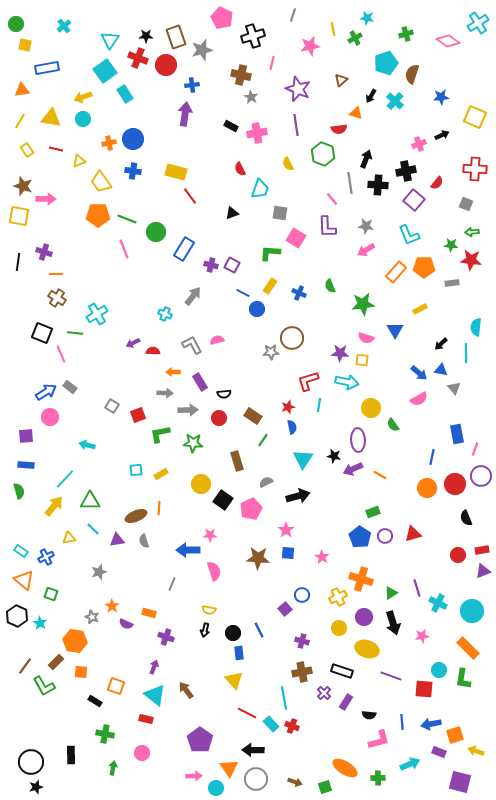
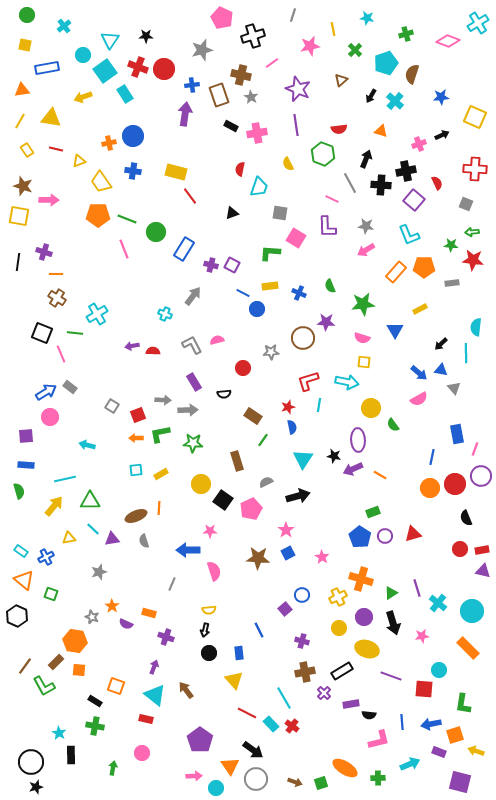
green circle at (16, 24): moved 11 px right, 9 px up
brown rectangle at (176, 37): moved 43 px right, 58 px down
green cross at (355, 38): moved 12 px down; rotated 16 degrees counterclockwise
pink diamond at (448, 41): rotated 15 degrees counterclockwise
red cross at (138, 58): moved 9 px down
pink line at (272, 63): rotated 40 degrees clockwise
red circle at (166, 65): moved 2 px left, 4 px down
orange triangle at (356, 113): moved 25 px right, 18 px down
cyan circle at (83, 119): moved 64 px up
blue circle at (133, 139): moved 3 px up
red semicircle at (240, 169): rotated 40 degrees clockwise
gray line at (350, 183): rotated 20 degrees counterclockwise
red semicircle at (437, 183): rotated 64 degrees counterclockwise
black cross at (378, 185): moved 3 px right
cyan trapezoid at (260, 189): moved 1 px left, 2 px up
pink arrow at (46, 199): moved 3 px right, 1 px down
pink line at (332, 199): rotated 24 degrees counterclockwise
red star at (471, 260): moved 2 px right
yellow rectangle at (270, 286): rotated 49 degrees clockwise
brown circle at (292, 338): moved 11 px right
pink semicircle at (366, 338): moved 4 px left
purple arrow at (133, 343): moved 1 px left, 3 px down; rotated 16 degrees clockwise
purple star at (340, 353): moved 14 px left, 31 px up
yellow square at (362, 360): moved 2 px right, 2 px down
orange arrow at (173, 372): moved 37 px left, 66 px down
purple rectangle at (200, 382): moved 6 px left
gray arrow at (165, 393): moved 2 px left, 7 px down
red circle at (219, 418): moved 24 px right, 50 px up
cyan line at (65, 479): rotated 35 degrees clockwise
orange circle at (427, 488): moved 3 px right
pink star at (210, 535): moved 4 px up
purple triangle at (117, 540): moved 5 px left, 1 px up
blue square at (288, 553): rotated 32 degrees counterclockwise
red circle at (458, 555): moved 2 px right, 6 px up
purple triangle at (483, 571): rotated 35 degrees clockwise
cyan cross at (438, 603): rotated 12 degrees clockwise
yellow semicircle at (209, 610): rotated 16 degrees counterclockwise
cyan star at (40, 623): moved 19 px right, 110 px down
black circle at (233, 633): moved 24 px left, 20 px down
black rectangle at (342, 671): rotated 50 degrees counterclockwise
orange square at (81, 672): moved 2 px left, 2 px up
brown cross at (302, 672): moved 3 px right
green L-shape at (463, 679): moved 25 px down
cyan line at (284, 698): rotated 20 degrees counterclockwise
purple rectangle at (346, 702): moved 5 px right, 2 px down; rotated 49 degrees clockwise
red cross at (292, 726): rotated 16 degrees clockwise
green cross at (105, 734): moved 10 px left, 8 px up
black arrow at (253, 750): rotated 145 degrees counterclockwise
orange triangle at (229, 768): moved 1 px right, 2 px up
green square at (325, 787): moved 4 px left, 4 px up
